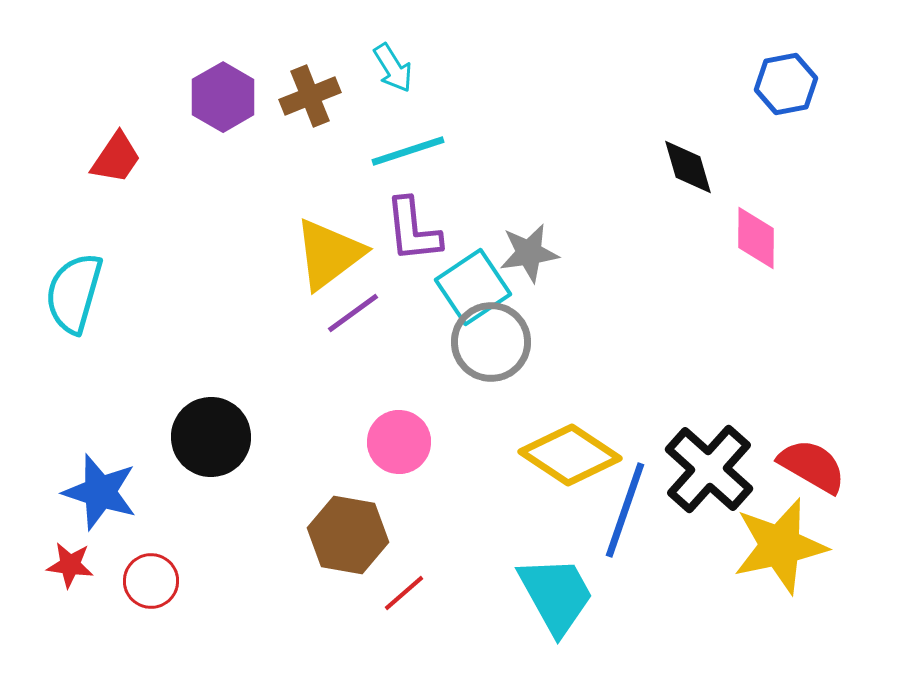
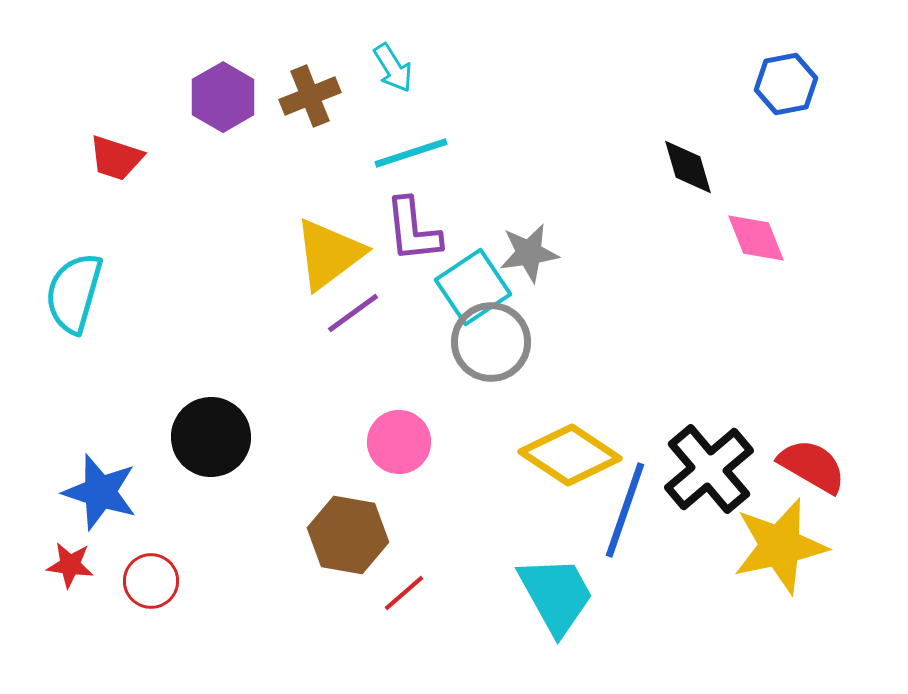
cyan line: moved 3 px right, 2 px down
red trapezoid: rotated 74 degrees clockwise
pink diamond: rotated 22 degrees counterclockwise
black cross: rotated 8 degrees clockwise
